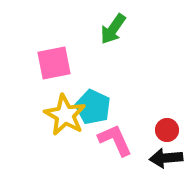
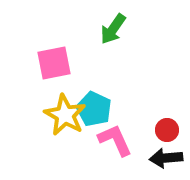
cyan pentagon: moved 1 px right, 2 px down
